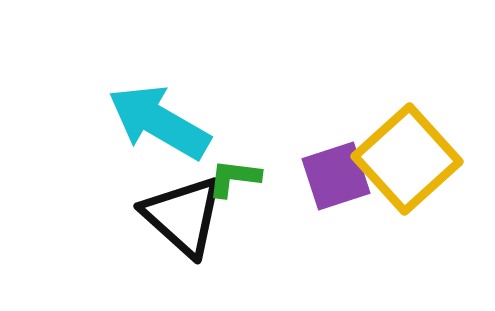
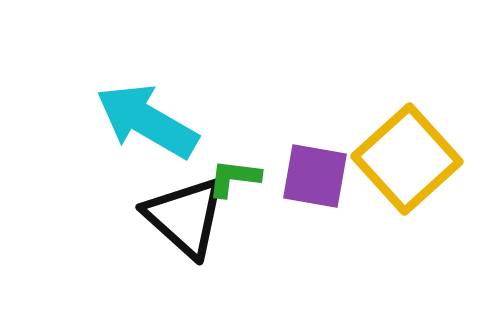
cyan arrow: moved 12 px left, 1 px up
purple square: moved 21 px left; rotated 28 degrees clockwise
black triangle: moved 2 px right, 1 px down
